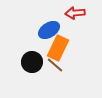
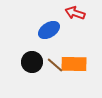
red arrow: rotated 24 degrees clockwise
orange rectangle: moved 16 px right, 16 px down; rotated 65 degrees clockwise
